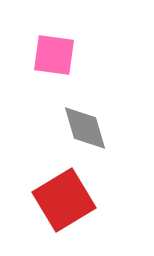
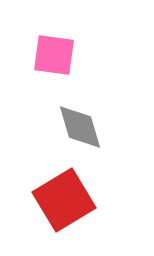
gray diamond: moved 5 px left, 1 px up
